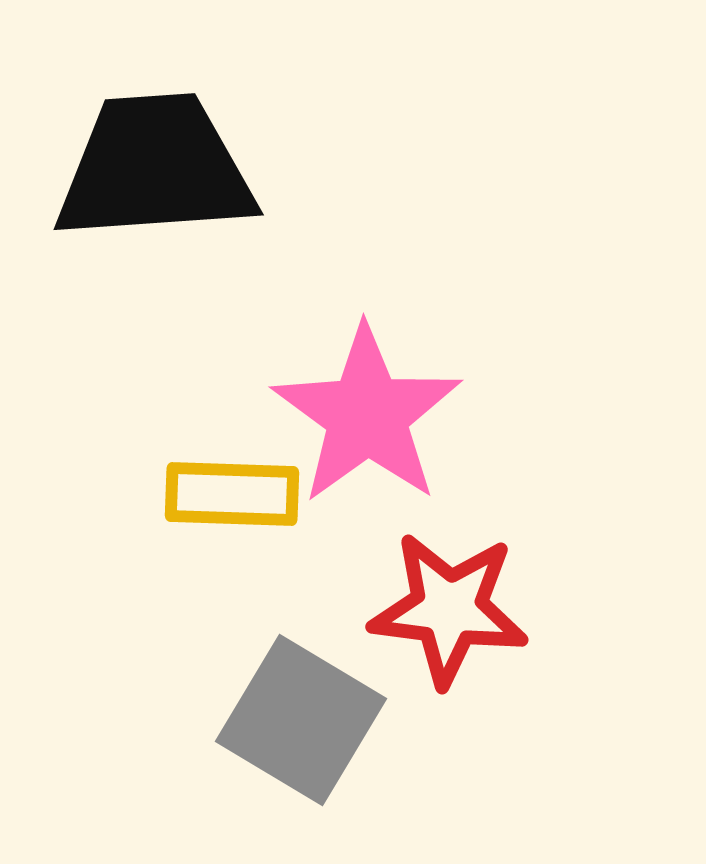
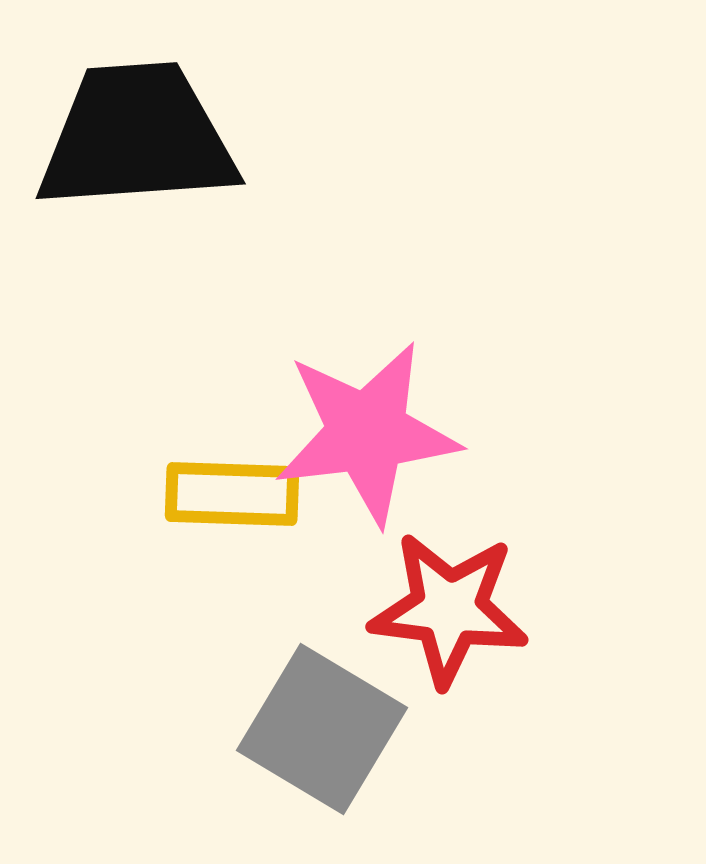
black trapezoid: moved 18 px left, 31 px up
pink star: moved 18 px down; rotated 29 degrees clockwise
gray square: moved 21 px right, 9 px down
